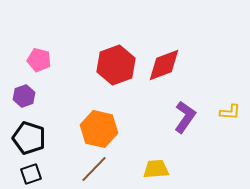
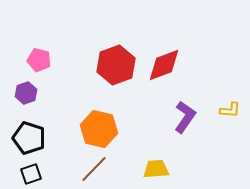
purple hexagon: moved 2 px right, 3 px up
yellow L-shape: moved 2 px up
